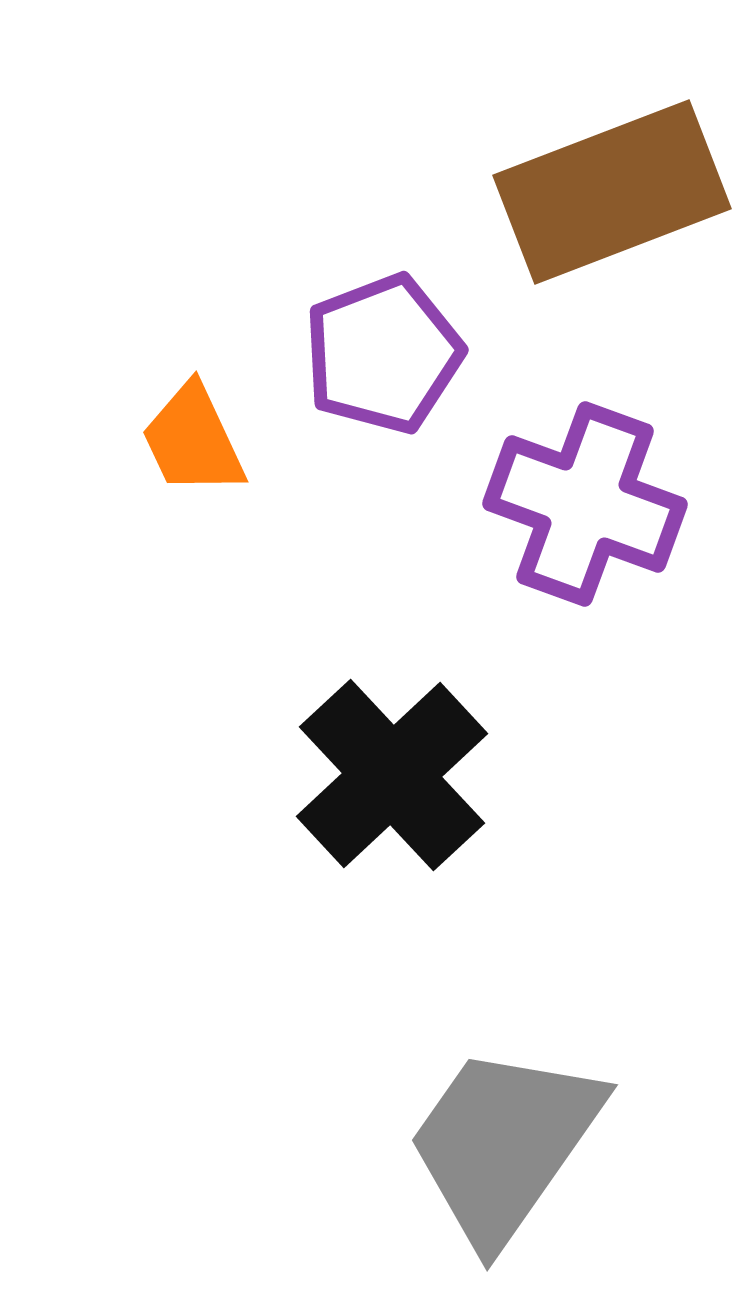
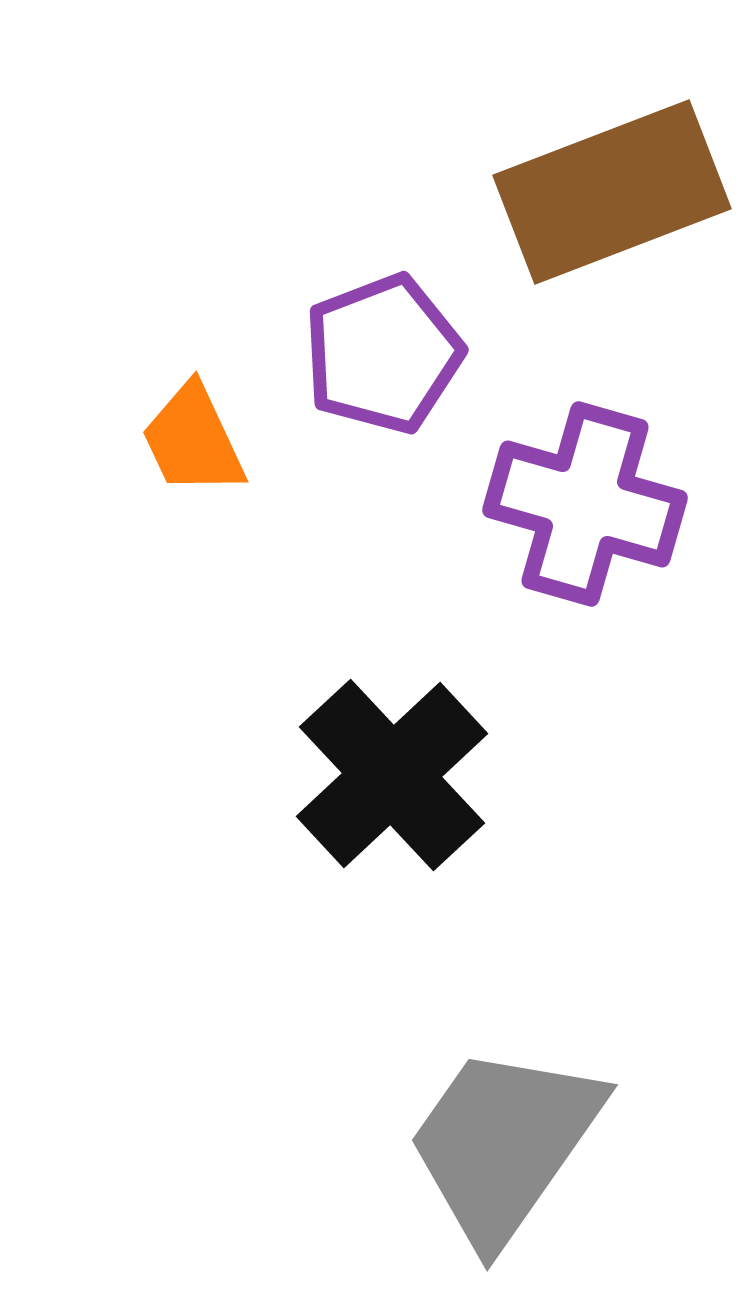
purple cross: rotated 4 degrees counterclockwise
